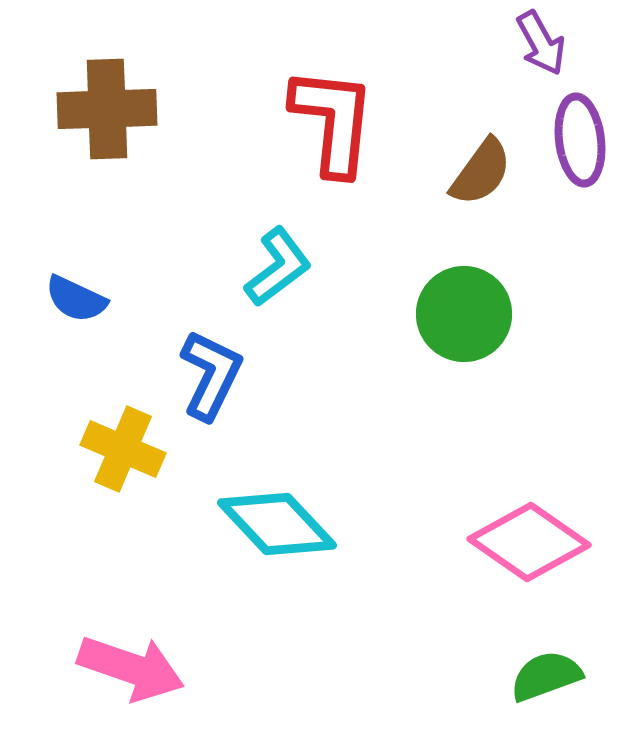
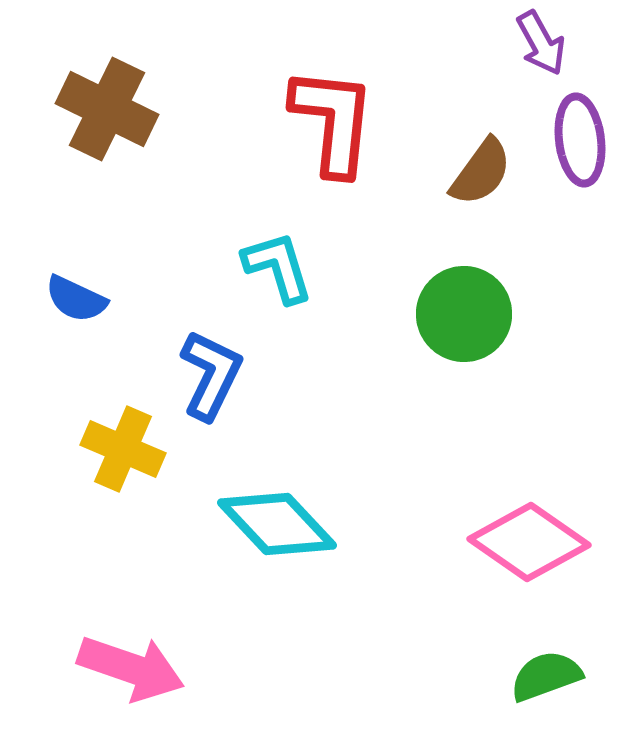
brown cross: rotated 28 degrees clockwise
cyan L-shape: rotated 70 degrees counterclockwise
